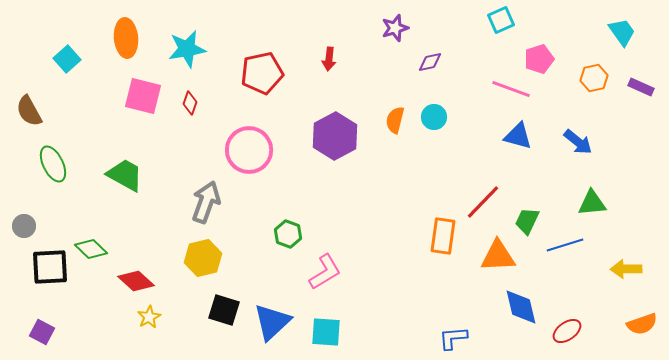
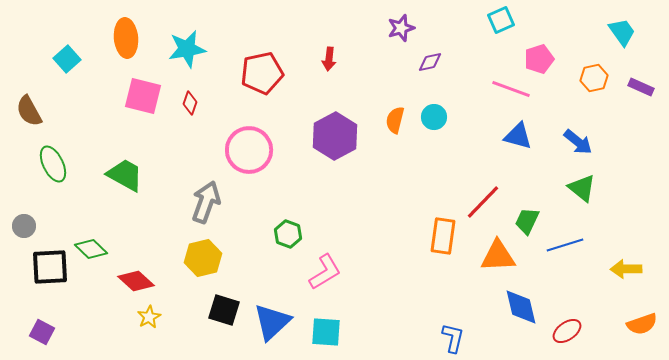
purple star at (395, 28): moved 6 px right
green triangle at (592, 203): moved 10 px left, 15 px up; rotated 44 degrees clockwise
blue L-shape at (453, 338): rotated 108 degrees clockwise
